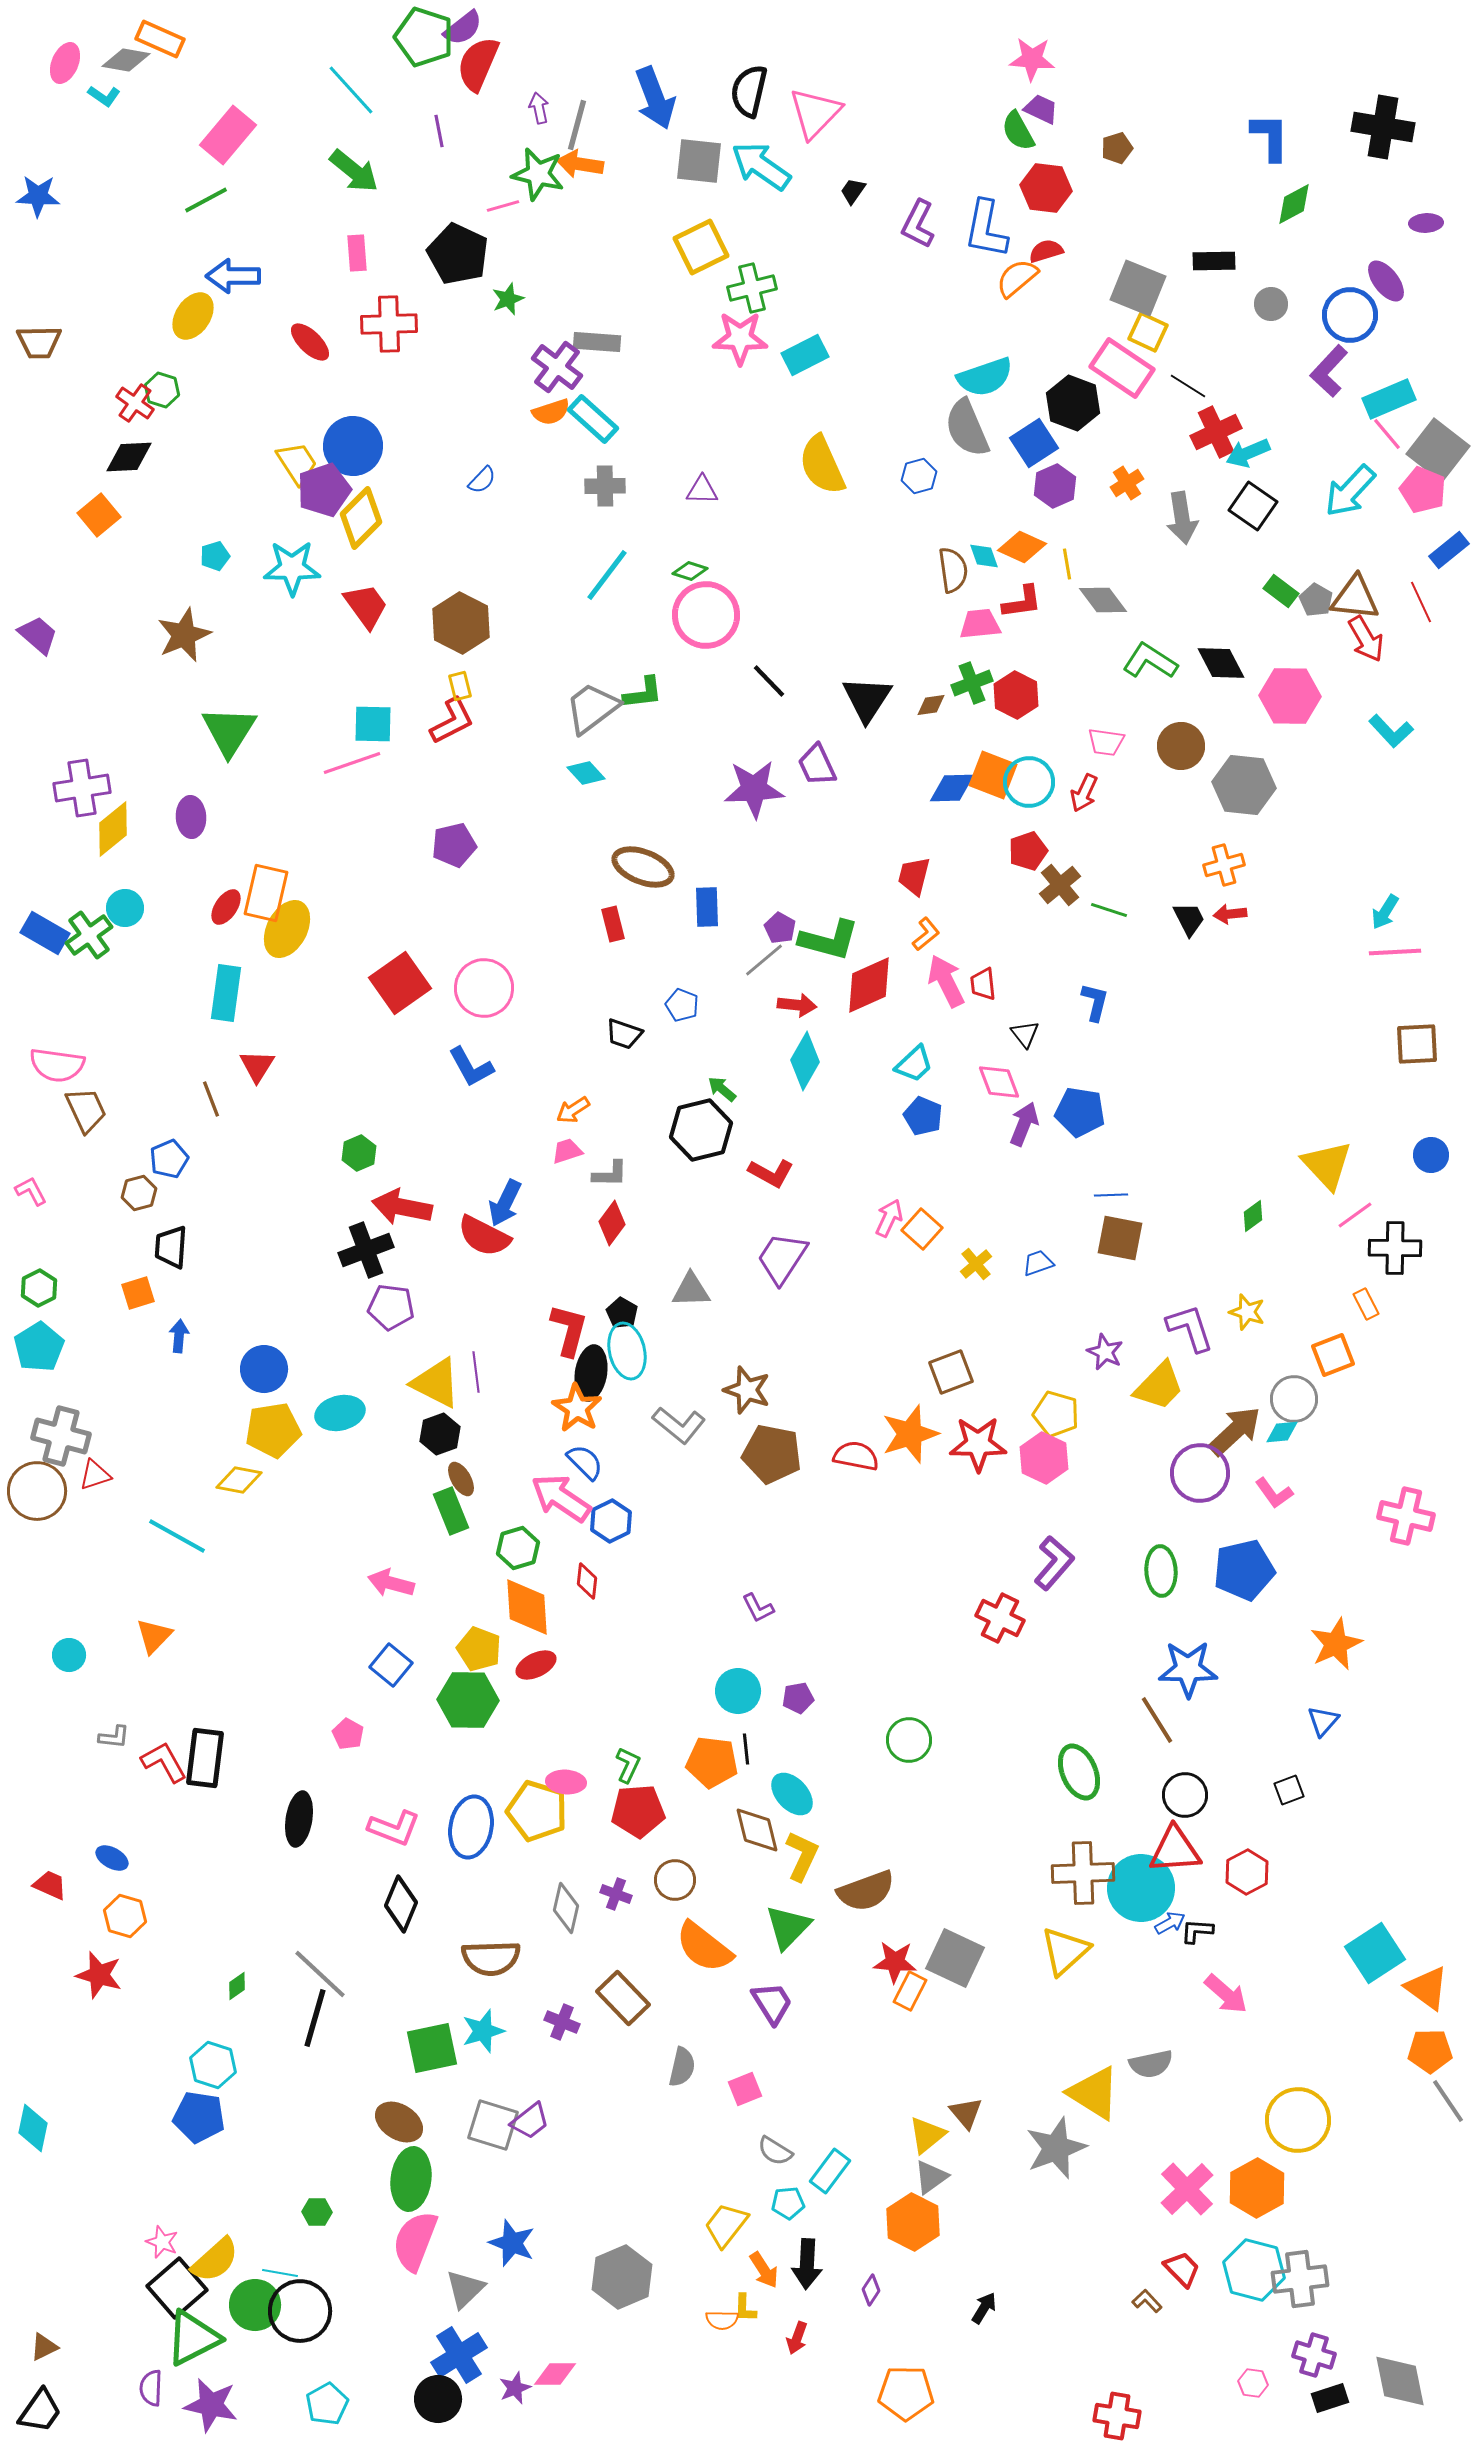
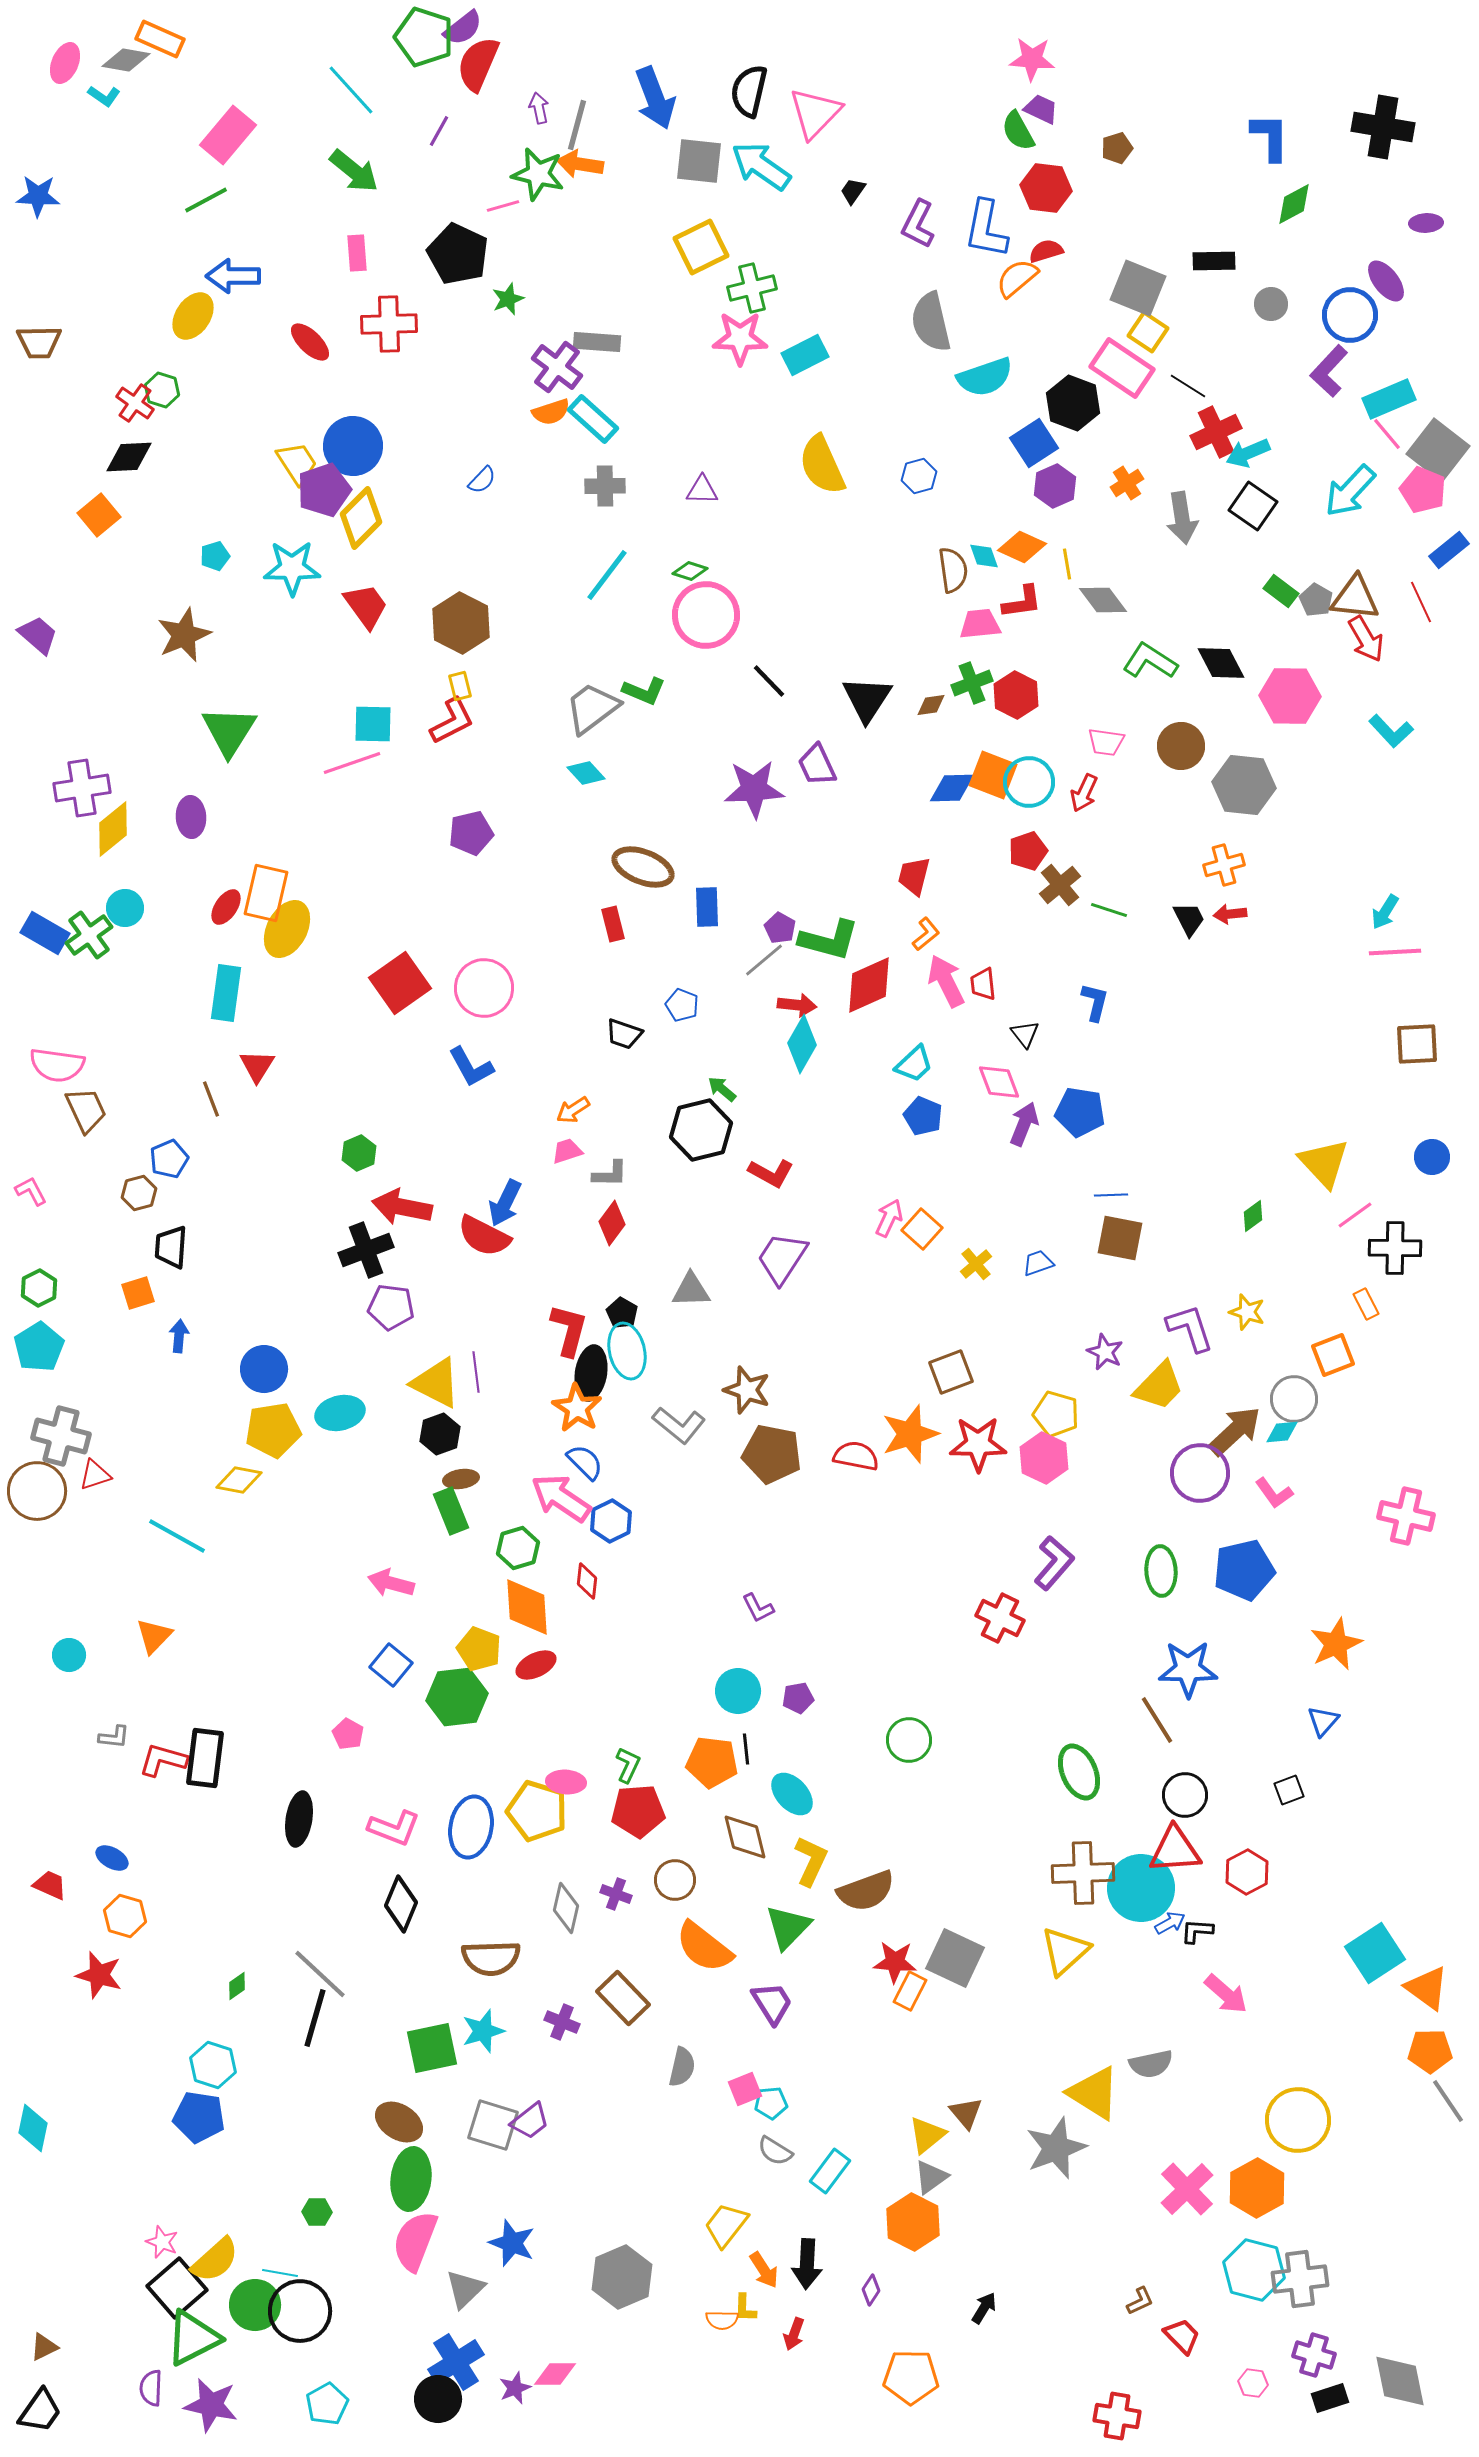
purple line at (439, 131): rotated 40 degrees clockwise
yellow square at (1148, 332): rotated 9 degrees clockwise
gray semicircle at (967, 428): moved 36 px left, 106 px up; rotated 10 degrees clockwise
green L-shape at (643, 693): moved 1 px right, 2 px up; rotated 30 degrees clockwise
purple pentagon at (454, 845): moved 17 px right, 12 px up
cyan diamond at (805, 1061): moved 3 px left, 17 px up
blue circle at (1431, 1155): moved 1 px right, 2 px down
yellow triangle at (1327, 1165): moved 3 px left, 2 px up
brown ellipse at (461, 1479): rotated 68 degrees counterclockwise
green hexagon at (468, 1700): moved 11 px left, 3 px up; rotated 8 degrees counterclockwise
red L-shape at (164, 1762): moved 1 px left, 2 px up; rotated 45 degrees counterclockwise
brown diamond at (757, 1830): moved 12 px left, 7 px down
yellow L-shape at (802, 1856): moved 9 px right, 5 px down
cyan pentagon at (788, 2203): moved 17 px left, 100 px up
red trapezoid at (1182, 2269): moved 67 px down
brown L-shape at (1147, 2301): moved 7 px left; rotated 108 degrees clockwise
red arrow at (797, 2338): moved 3 px left, 4 px up
blue cross at (459, 2355): moved 3 px left, 7 px down
orange pentagon at (906, 2393): moved 5 px right, 16 px up
